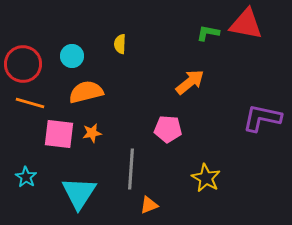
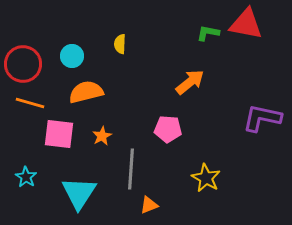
orange star: moved 10 px right, 3 px down; rotated 18 degrees counterclockwise
